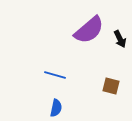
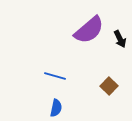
blue line: moved 1 px down
brown square: moved 2 px left; rotated 30 degrees clockwise
